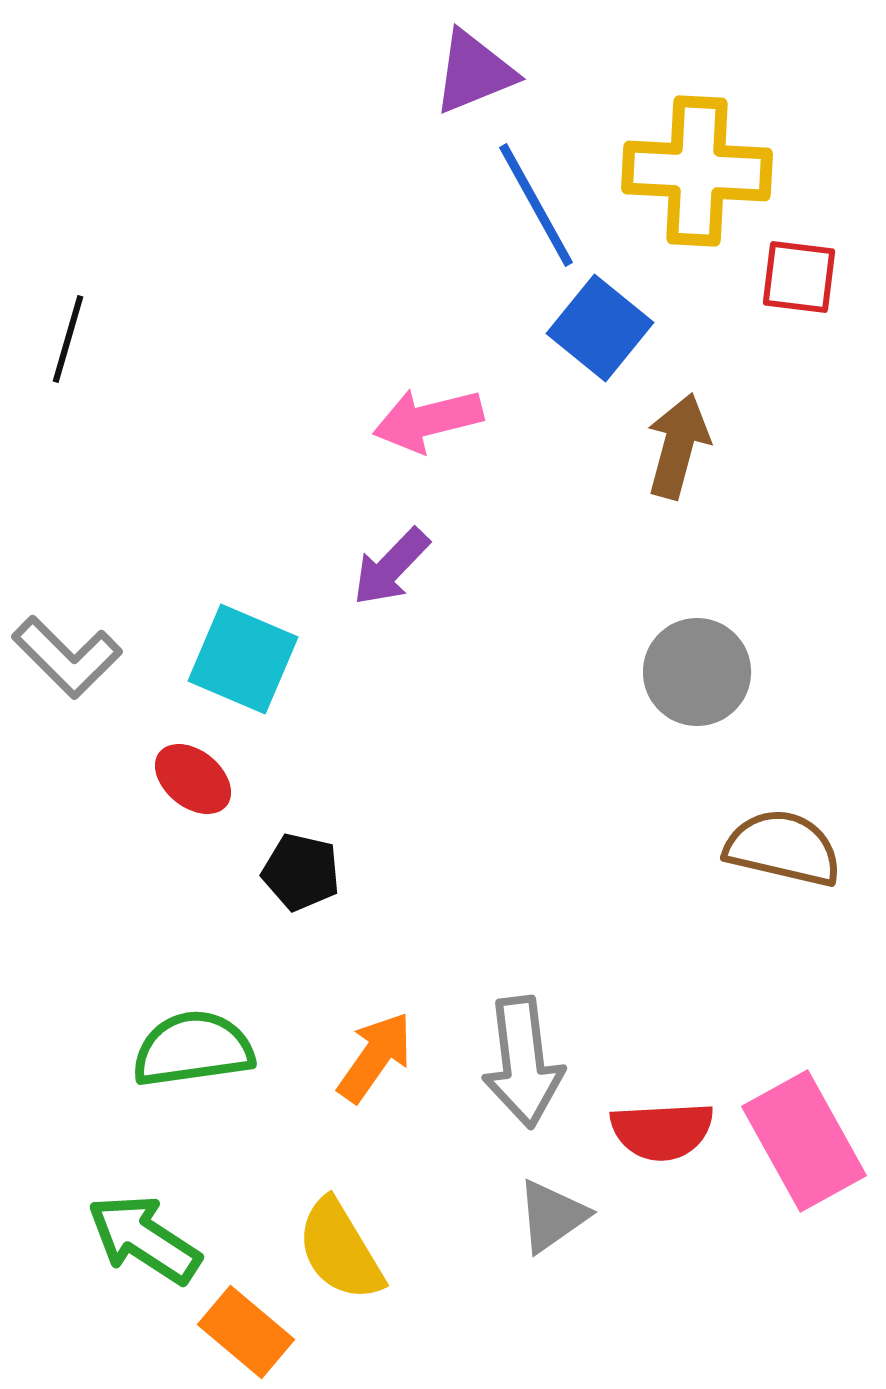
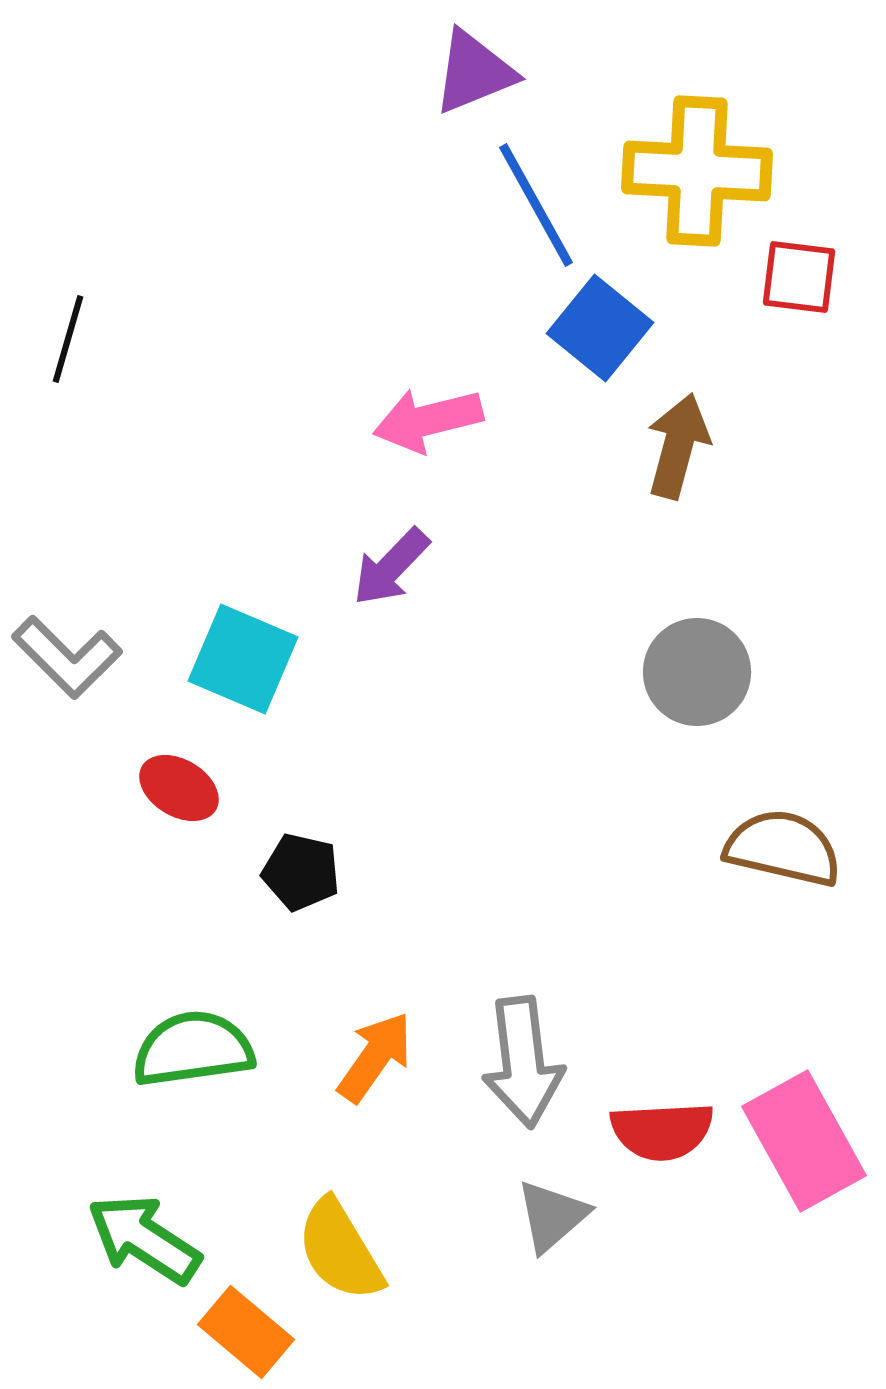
red ellipse: moved 14 px left, 9 px down; rotated 8 degrees counterclockwise
gray triangle: rotated 6 degrees counterclockwise
